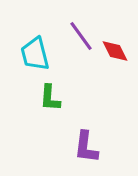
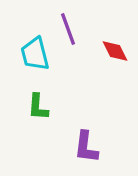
purple line: moved 13 px left, 7 px up; rotated 16 degrees clockwise
green L-shape: moved 12 px left, 9 px down
